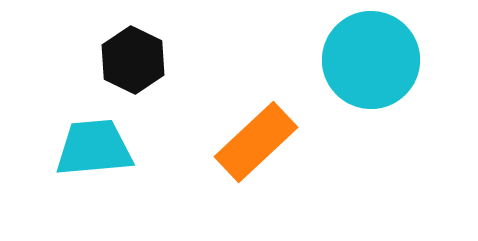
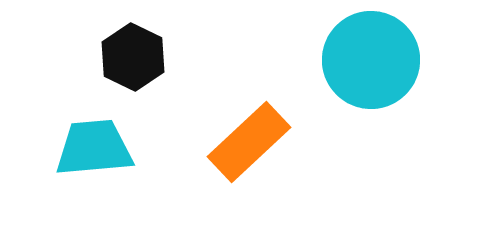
black hexagon: moved 3 px up
orange rectangle: moved 7 px left
